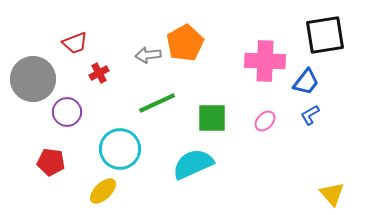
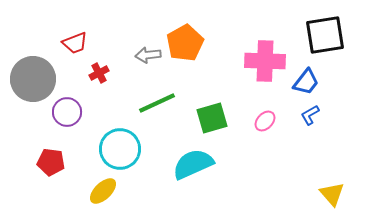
green square: rotated 16 degrees counterclockwise
